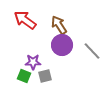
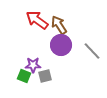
red arrow: moved 12 px right
purple circle: moved 1 px left
purple star: moved 3 px down
